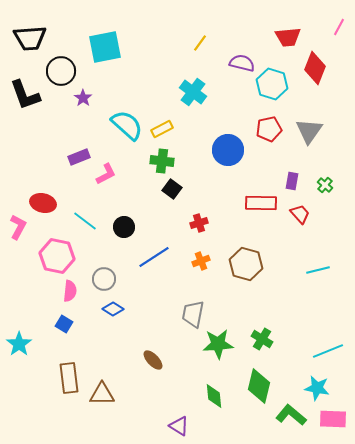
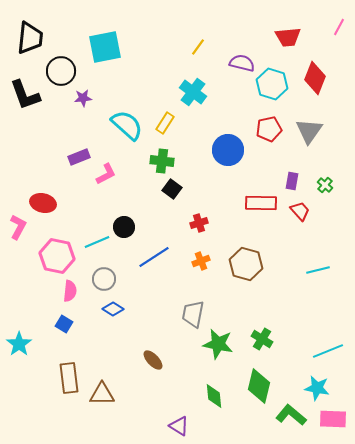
black trapezoid at (30, 38): rotated 80 degrees counterclockwise
yellow line at (200, 43): moved 2 px left, 4 px down
red diamond at (315, 68): moved 10 px down
purple star at (83, 98): rotated 30 degrees clockwise
yellow rectangle at (162, 129): moved 3 px right, 6 px up; rotated 30 degrees counterclockwise
red trapezoid at (300, 214): moved 3 px up
cyan line at (85, 221): moved 12 px right, 21 px down; rotated 60 degrees counterclockwise
green star at (218, 344): rotated 16 degrees clockwise
